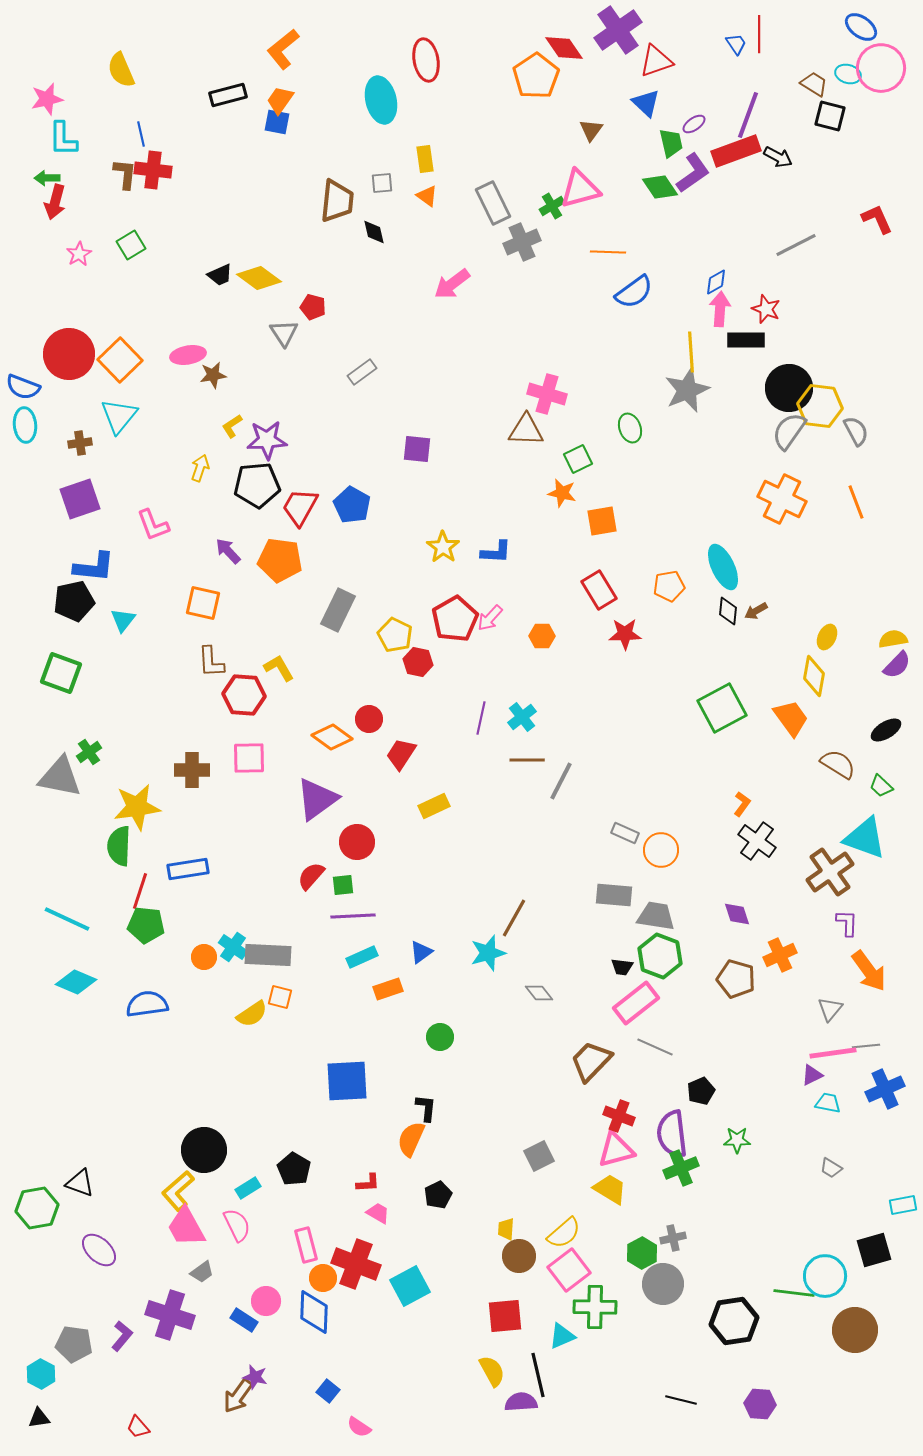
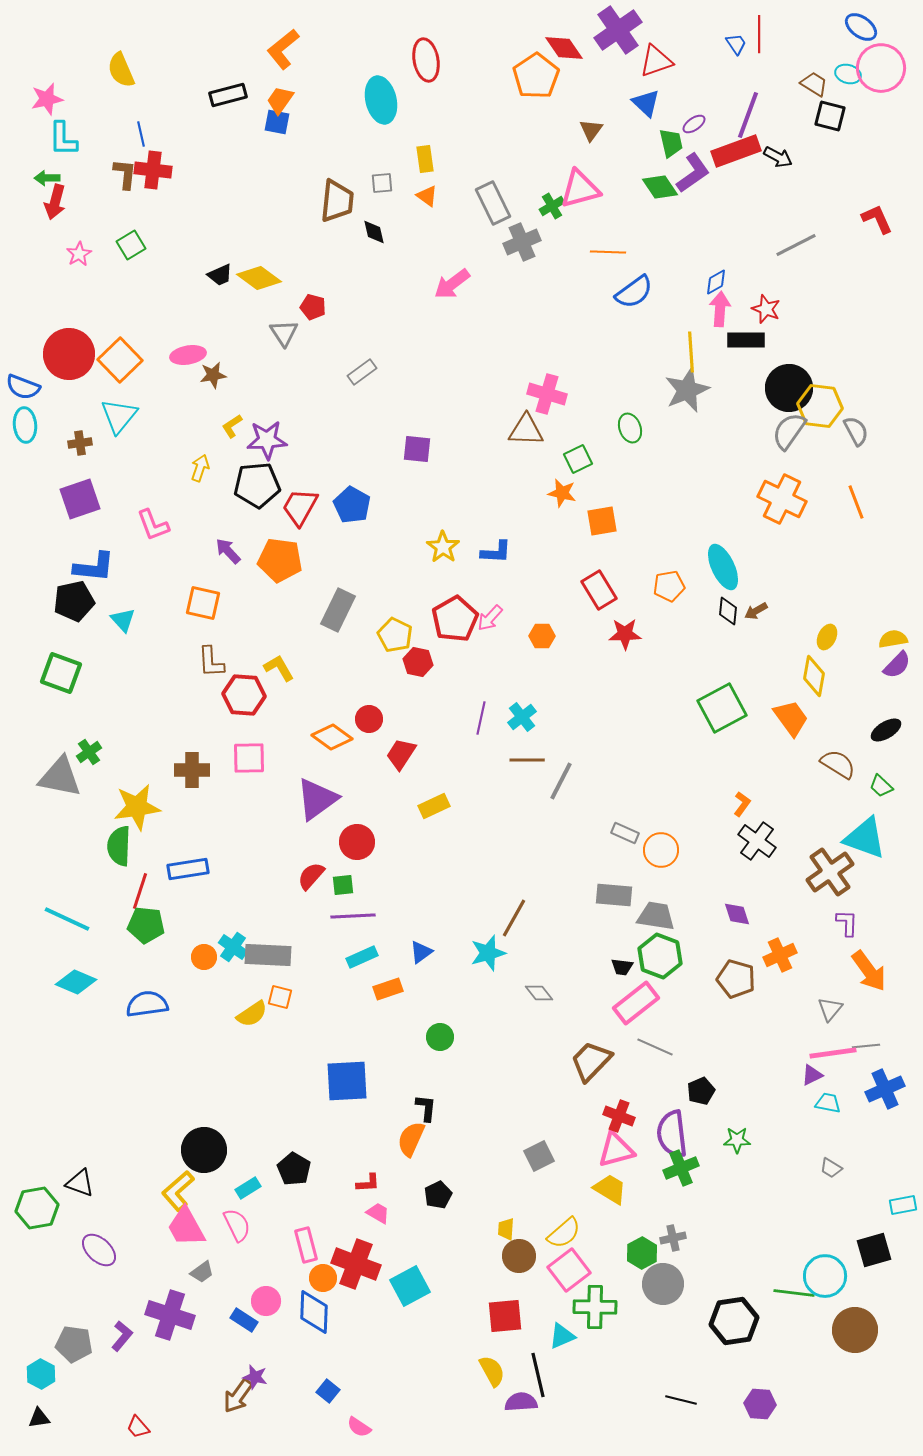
cyan triangle at (123, 620): rotated 20 degrees counterclockwise
